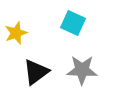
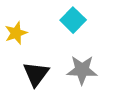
cyan square: moved 3 px up; rotated 20 degrees clockwise
black triangle: moved 2 px down; rotated 16 degrees counterclockwise
